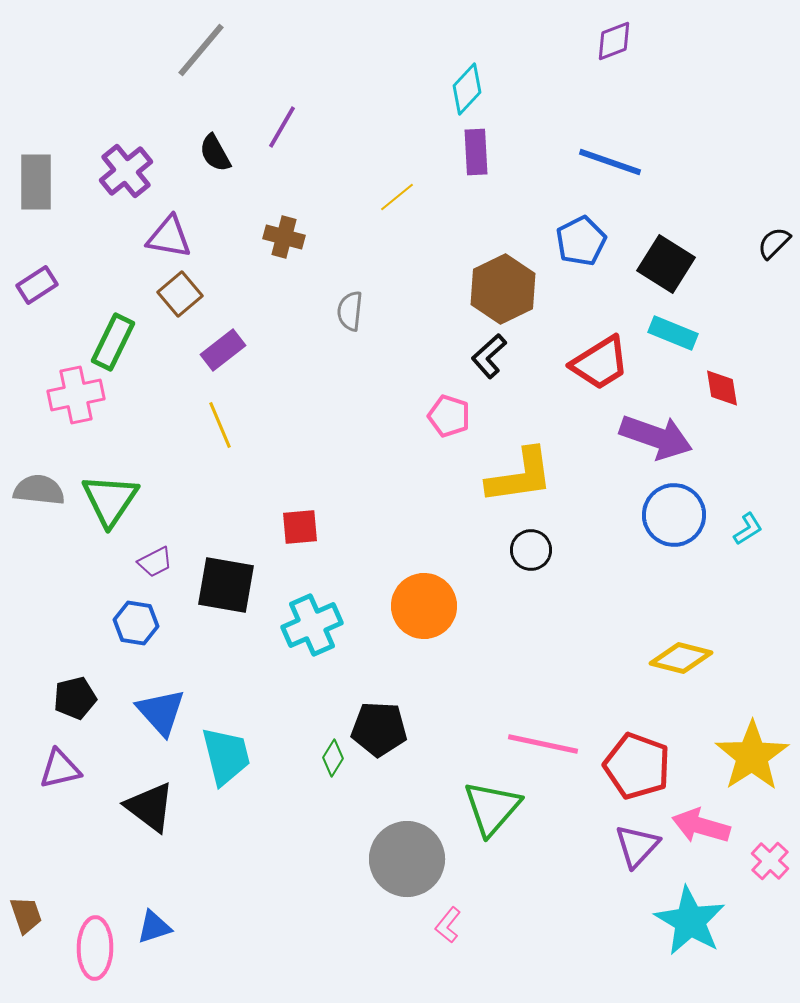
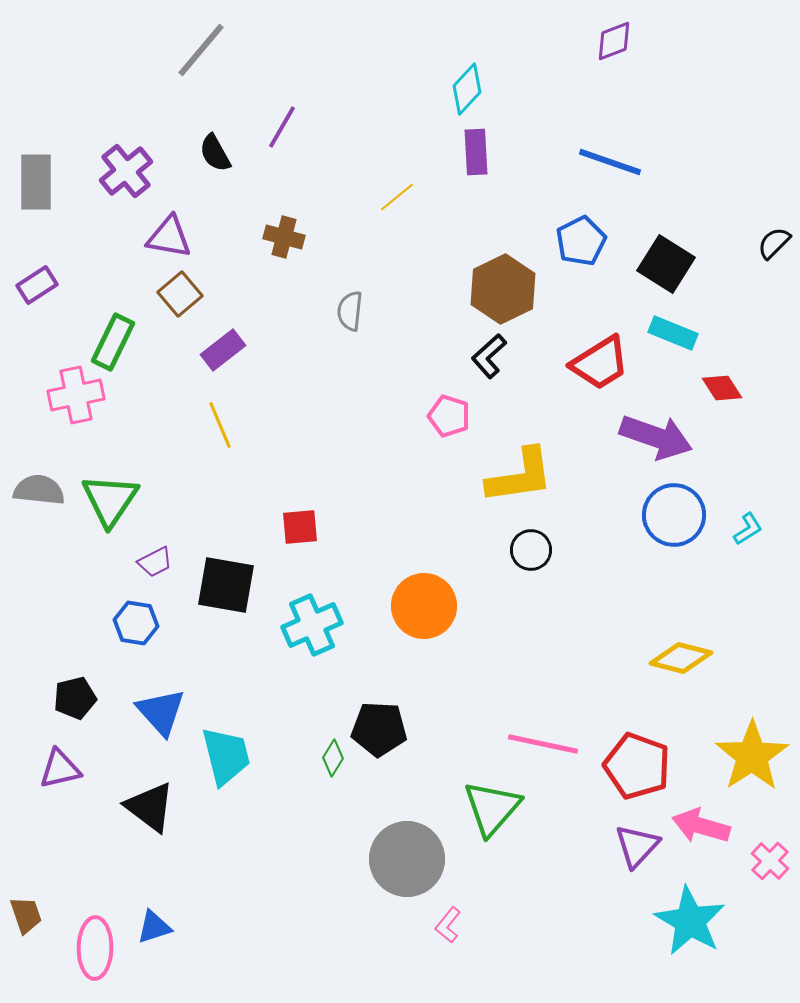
red diamond at (722, 388): rotated 24 degrees counterclockwise
